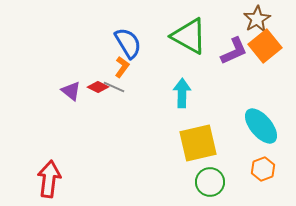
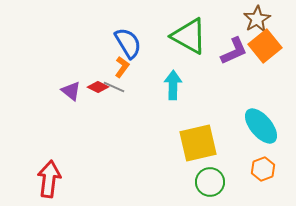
cyan arrow: moved 9 px left, 8 px up
